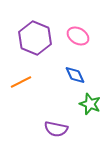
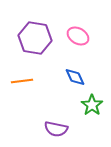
purple hexagon: rotated 12 degrees counterclockwise
blue diamond: moved 2 px down
orange line: moved 1 px right, 1 px up; rotated 20 degrees clockwise
green star: moved 2 px right, 1 px down; rotated 15 degrees clockwise
